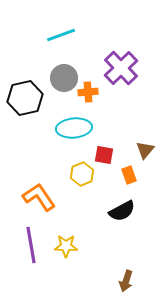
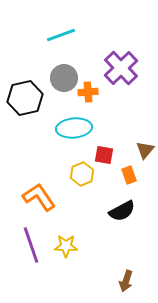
purple line: rotated 9 degrees counterclockwise
